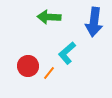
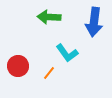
cyan L-shape: rotated 85 degrees counterclockwise
red circle: moved 10 px left
